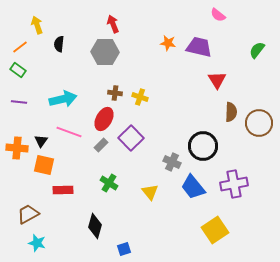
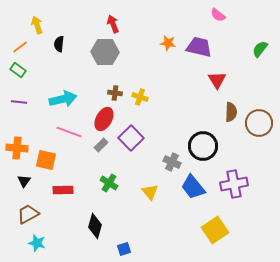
green semicircle: moved 3 px right, 1 px up
black triangle: moved 17 px left, 40 px down
orange square: moved 2 px right, 5 px up
